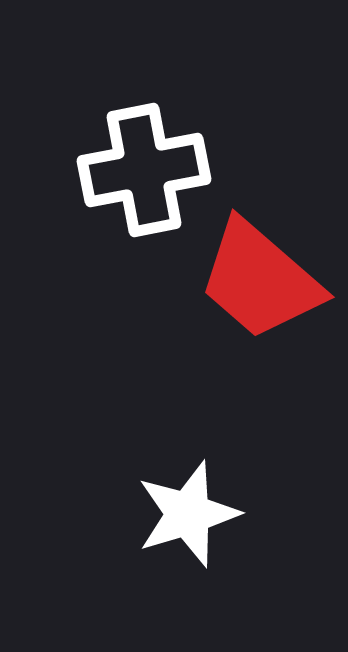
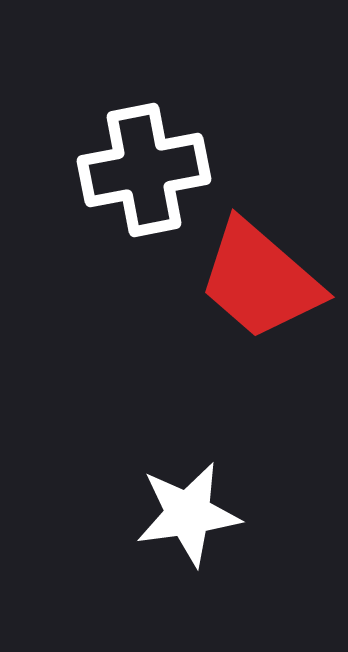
white star: rotated 9 degrees clockwise
